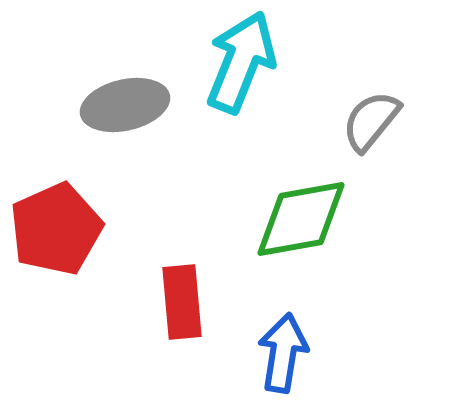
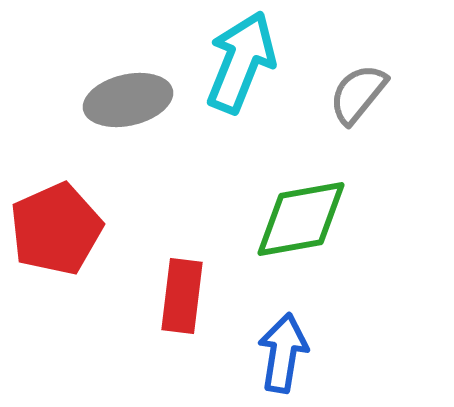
gray ellipse: moved 3 px right, 5 px up
gray semicircle: moved 13 px left, 27 px up
red rectangle: moved 6 px up; rotated 12 degrees clockwise
